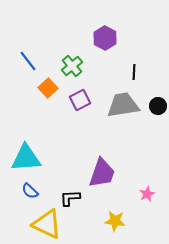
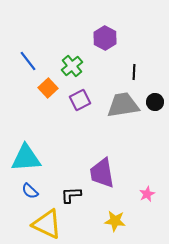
black circle: moved 3 px left, 4 px up
purple trapezoid: rotated 152 degrees clockwise
black L-shape: moved 1 px right, 3 px up
